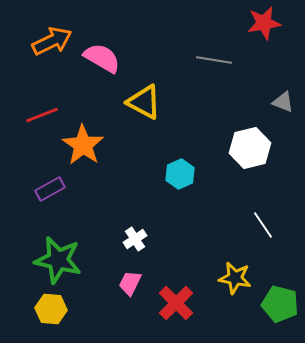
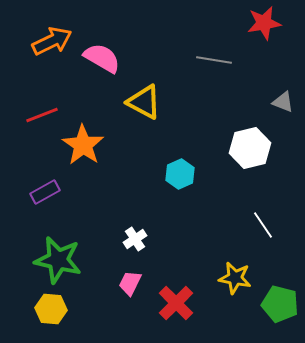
purple rectangle: moved 5 px left, 3 px down
